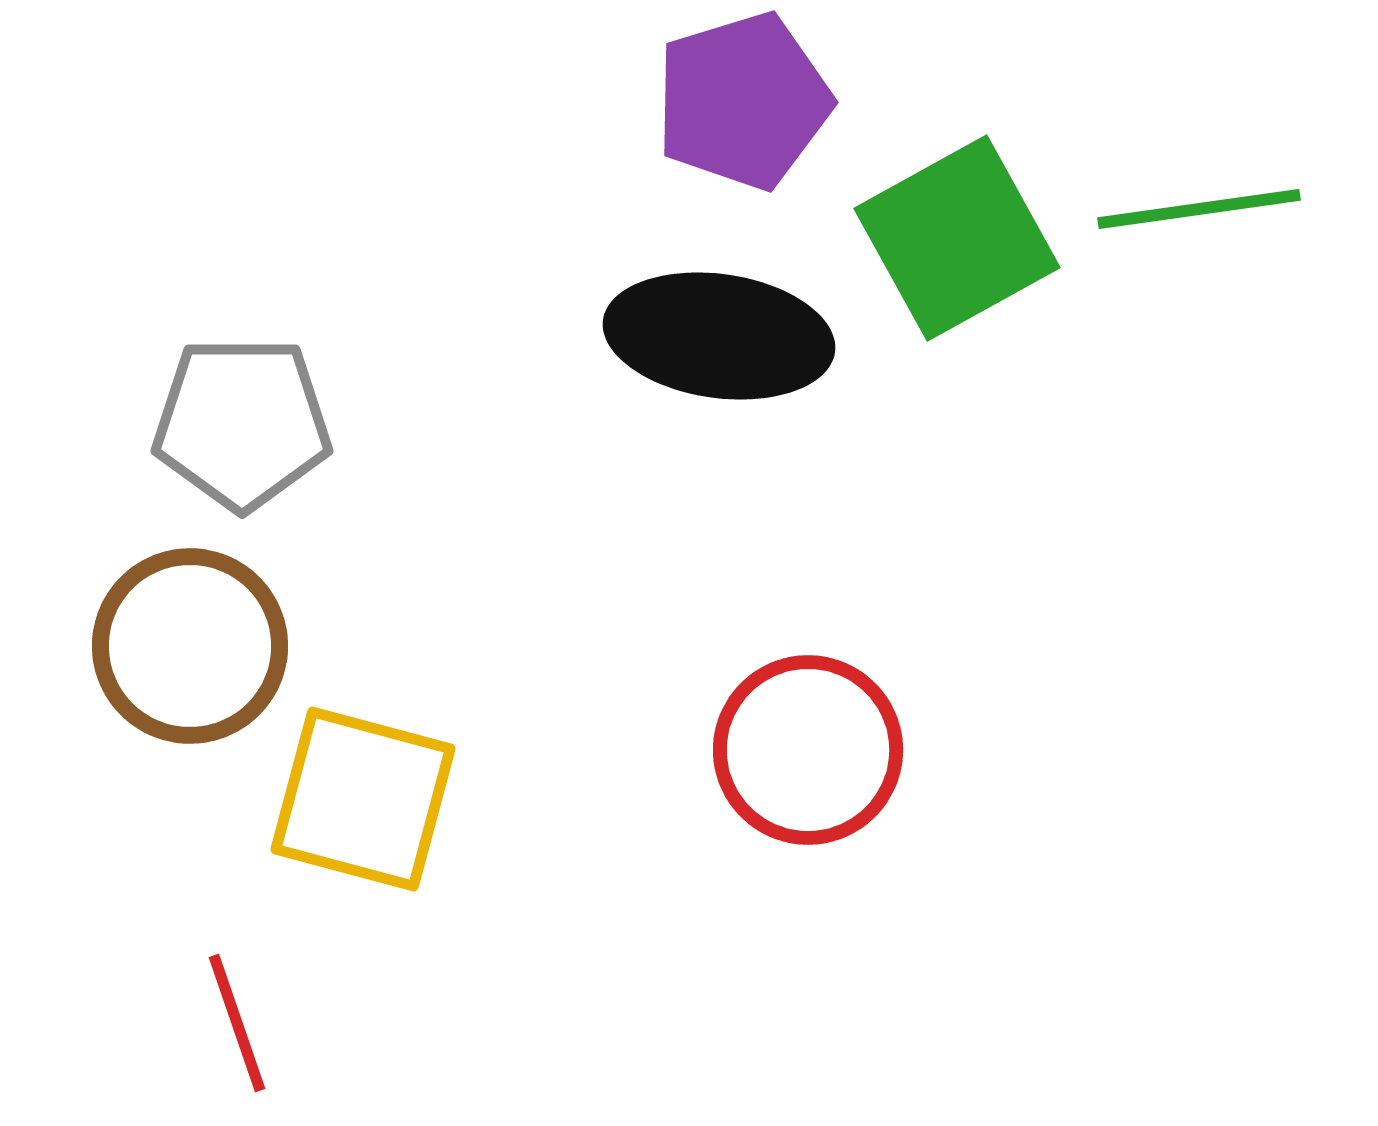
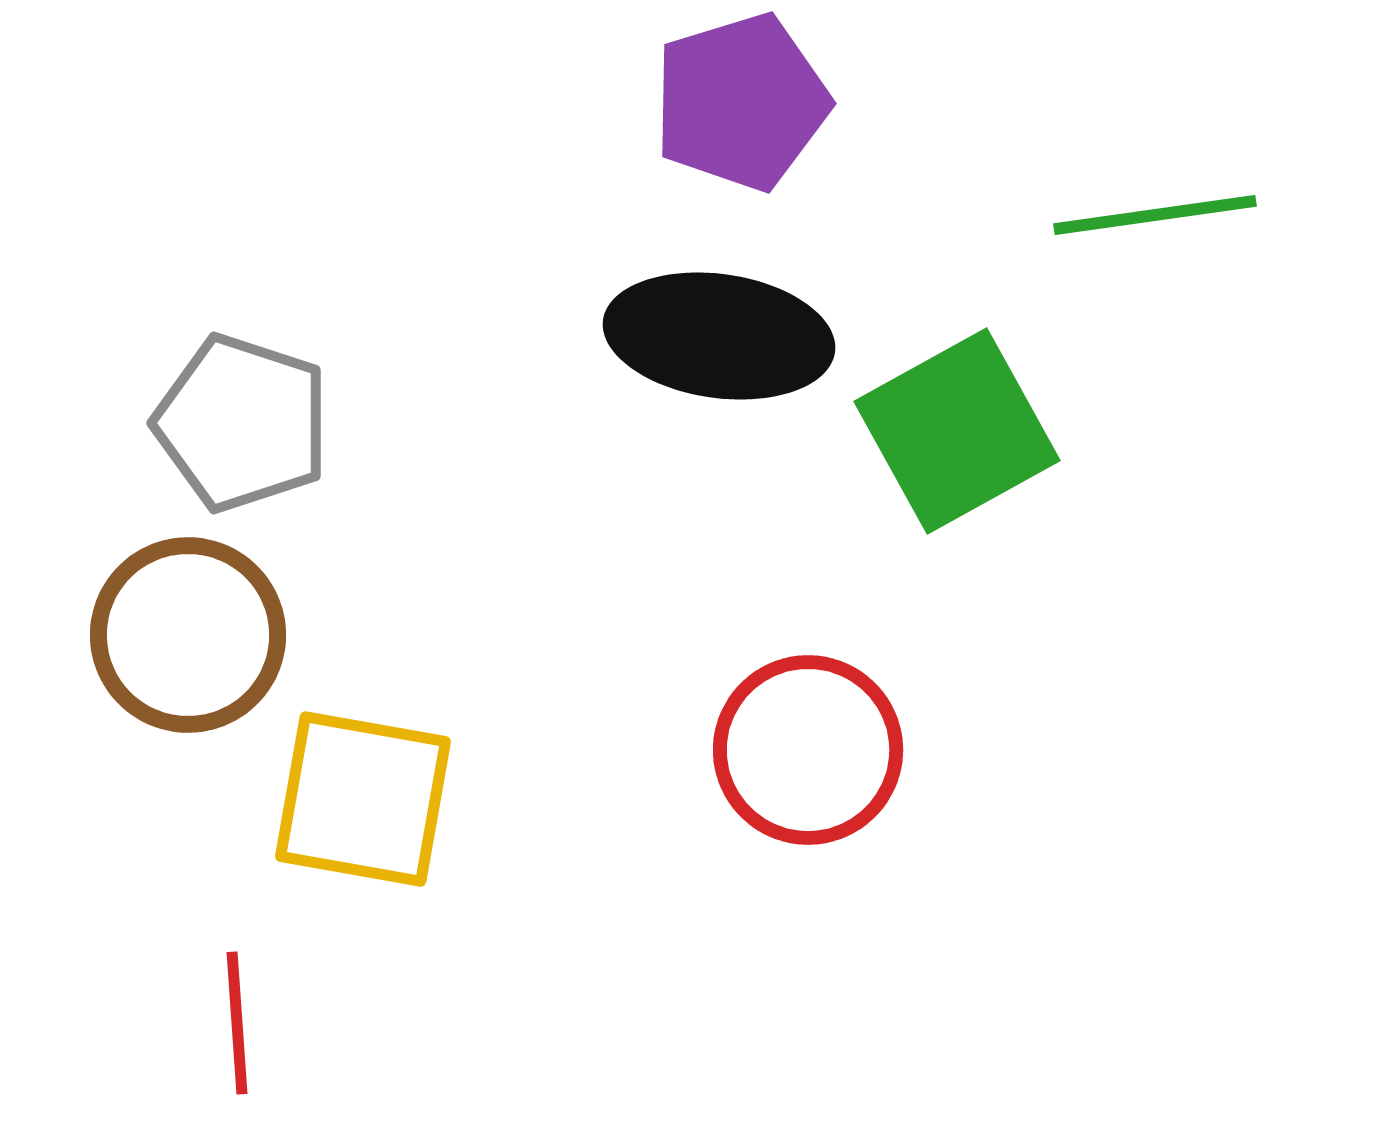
purple pentagon: moved 2 px left, 1 px down
green line: moved 44 px left, 6 px down
green square: moved 193 px down
gray pentagon: rotated 18 degrees clockwise
brown circle: moved 2 px left, 11 px up
yellow square: rotated 5 degrees counterclockwise
red line: rotated 15 degrees clockwise
